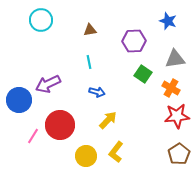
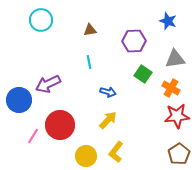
blue arrow: moved 11 px right
